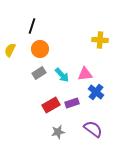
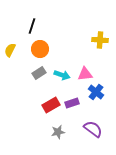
cyan arrow: rotated 28 degrees counterclockwise
